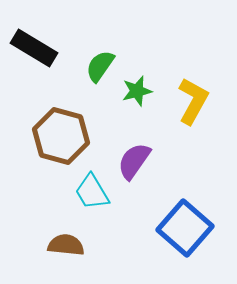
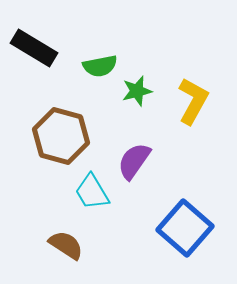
green semicircle: rotated 136 degrees counterclockwise
brown semicircle: rotated 27 degrees clockwise
